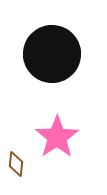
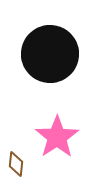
black circle: moved 2 px left
